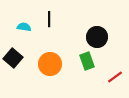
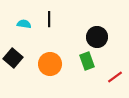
cyan semicircle: moved 3 px up
